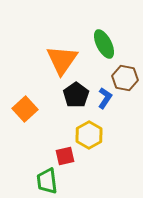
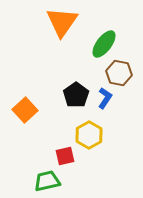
green ellipse: rotated 64 degrees clockwise
orange triangle: moved 38 px up
brown hexagon: moved 6 px left, 5 px up
orange square: moved 1 px down
green trapezoid: rotated 84 degrees clockwise
